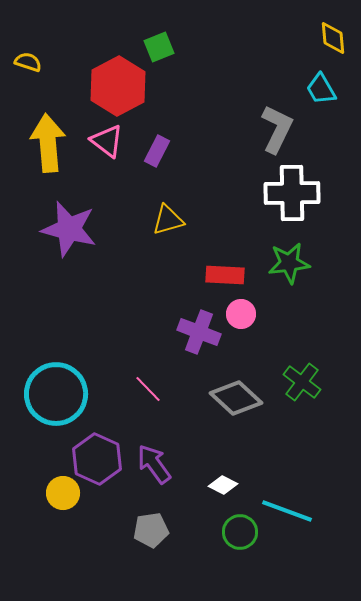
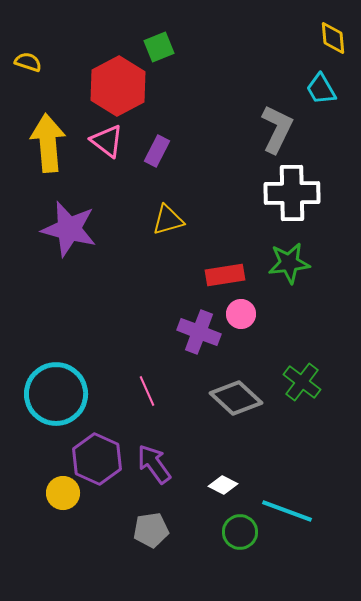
red rectangle: rotated 12 degrees counterclockwise
pink line: moved 1 px left, 2 px down; rotated 20 degrees clockwise
